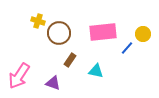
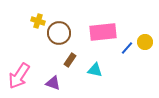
yellow circle: moved 2 px right, 8 px down
cyan triangle: moved 1 px left, 1 px up
